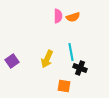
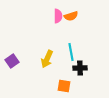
orange semicircle: moved 2 px left, 1 px up
black cross: rotated 24 degrees counterclockwise
